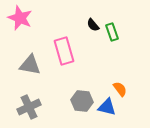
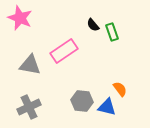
pink rectangle: rotated 72 degrees clockwise
